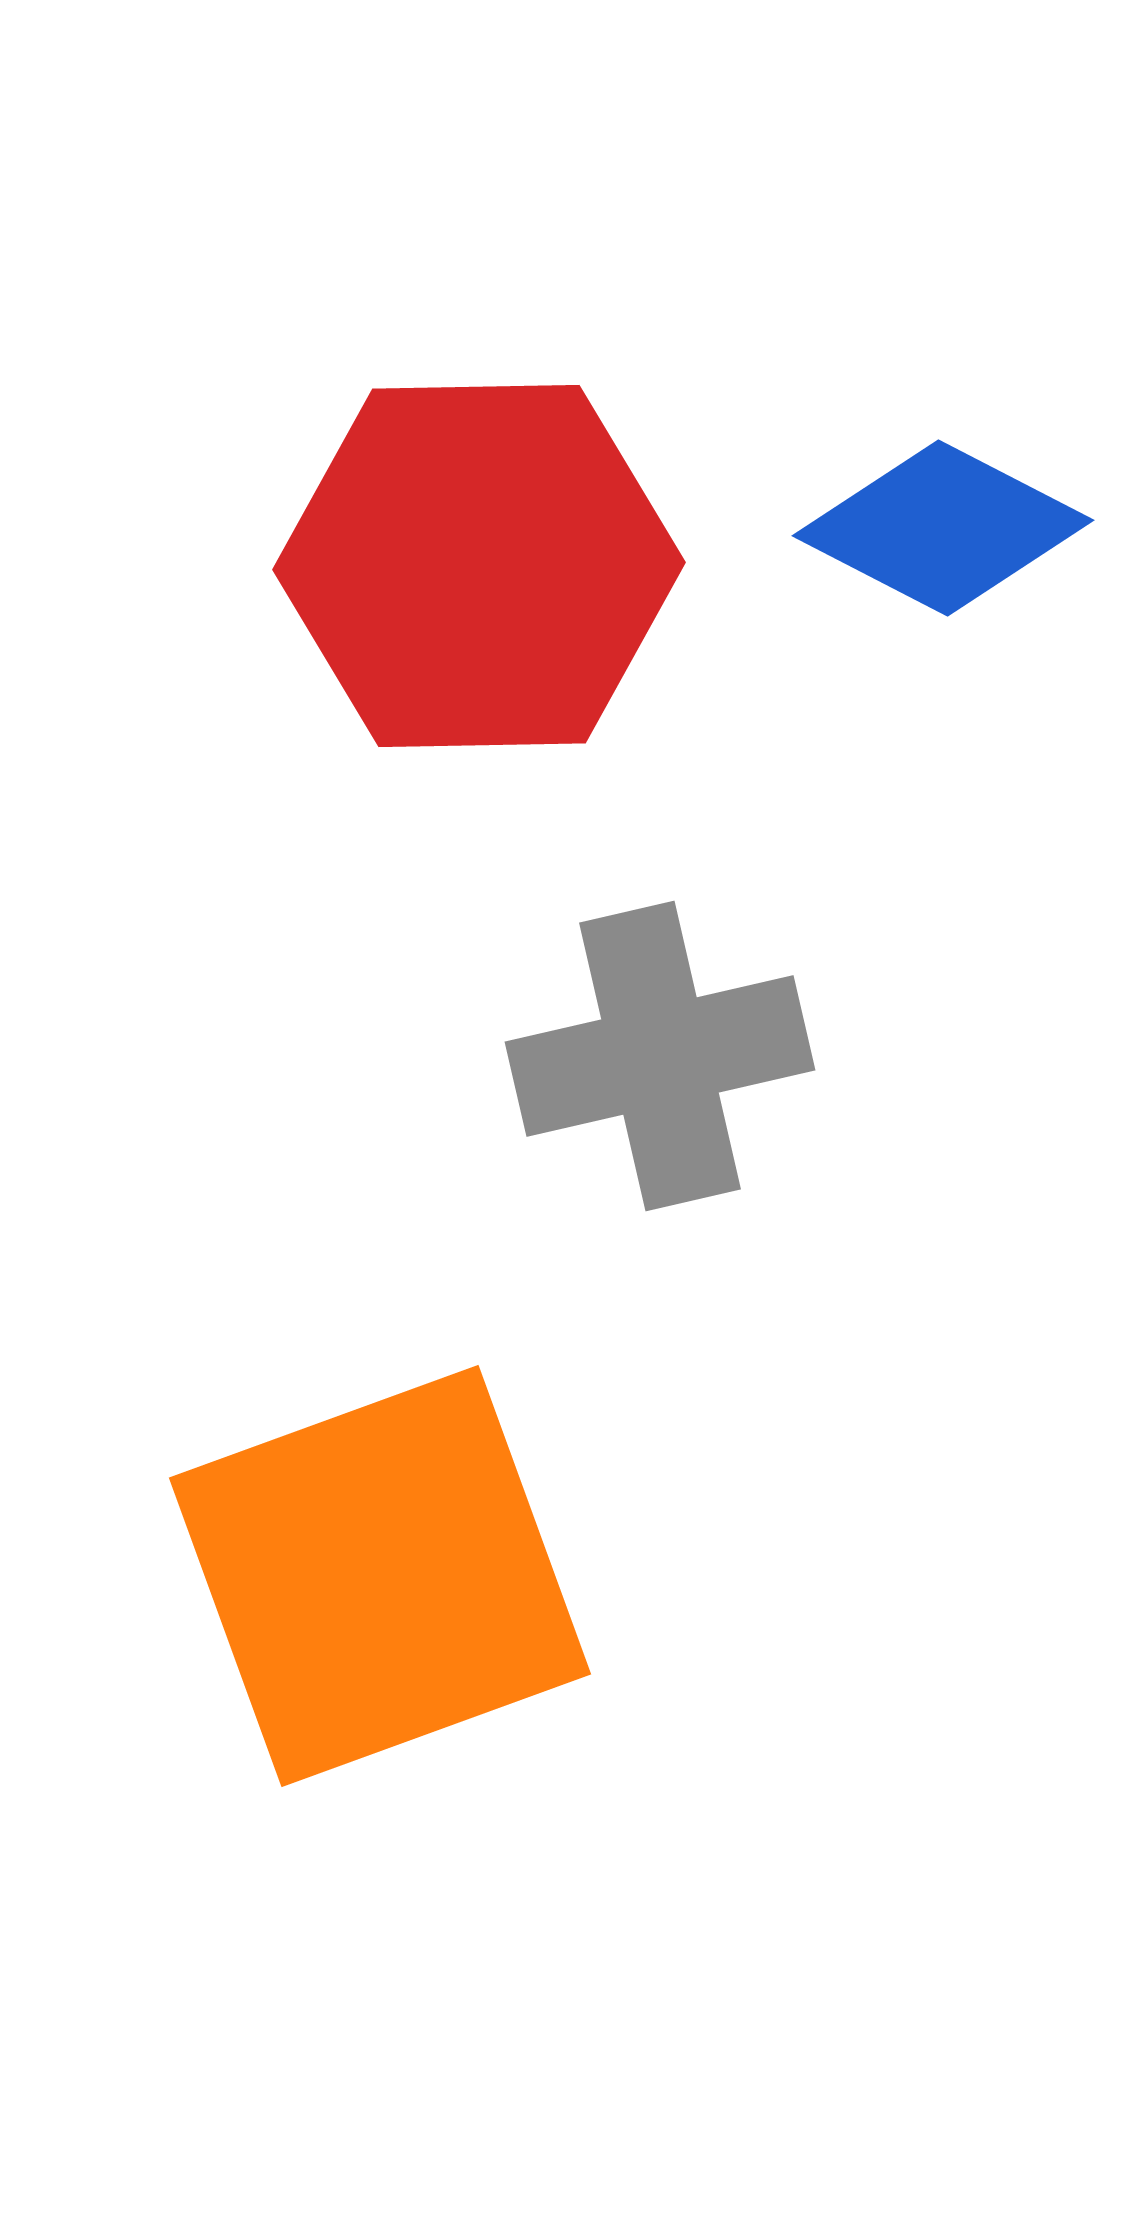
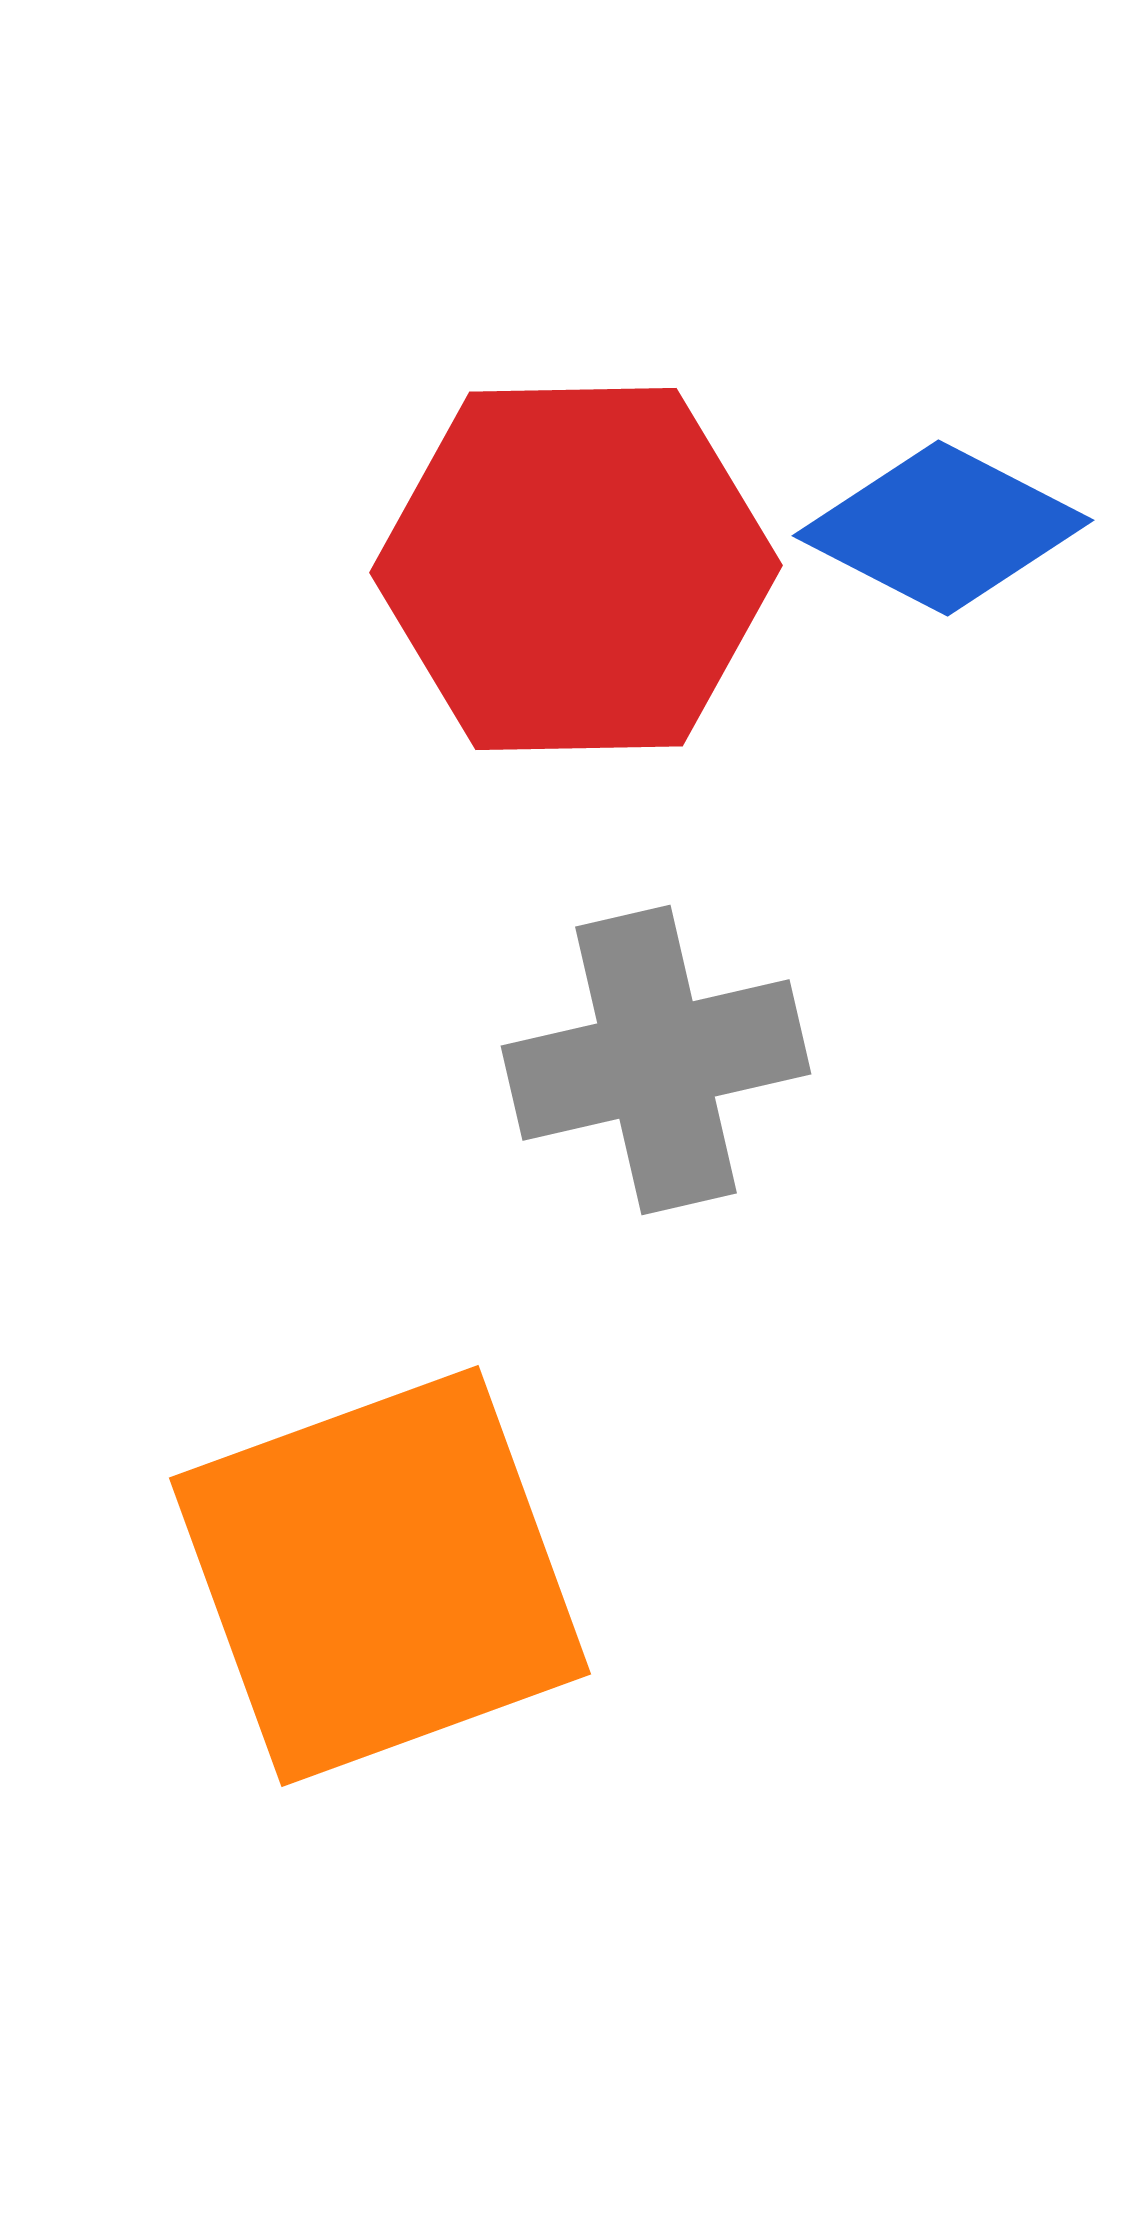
red hexagon: moved 97 px right, 3 px down
gray cross: moved 4 px left, 4 px down
